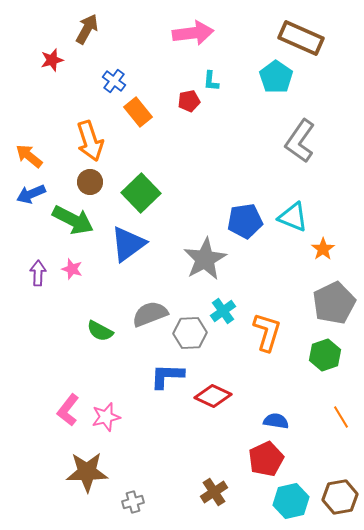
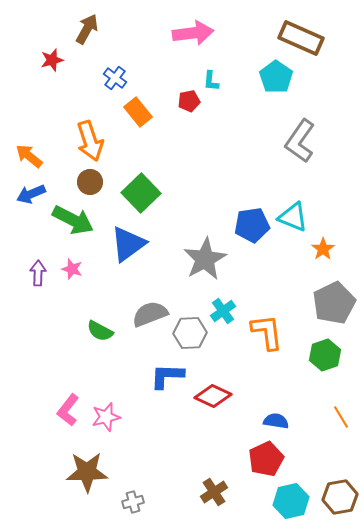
blue cross at (114, 81): moved 1 px right, 3 px up
blue pentagon at (245, 221): moved 7 px right, 4 px down
orange L-shape at (267, 332): rotated 24 degrees counterclockwise
